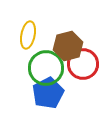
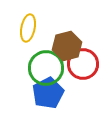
yellow ellipse: moved 7 px up
brown hexagon: moved 1 px left
